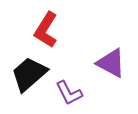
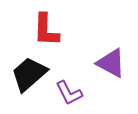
red L-shape: rotated 30 degrees counterclockwise
